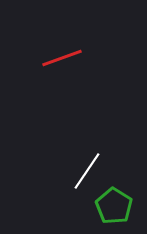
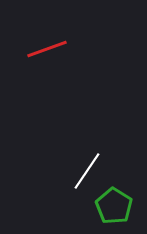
red line: moved 15 px left, 9 px up
